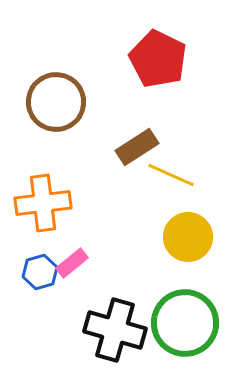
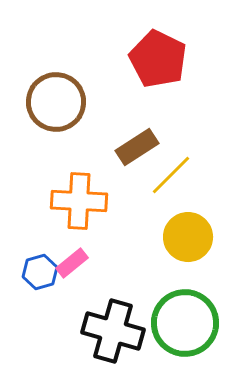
yellow line: rotated 69 degrees counterclockwise
orange cross: moved 36 px right, 2 px up; rotated 10 degrees clockwise
black cross: moved 2 px left, 1 px down
